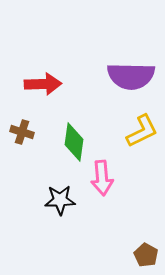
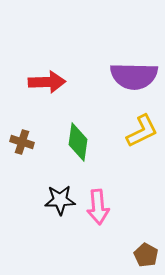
purple semicircle: moved 3 px right
red arrow: moved 4 px right, 2 px up
brown cross: moved 10 px down
green diamond: moved 4 px right
pink arrow: moved 4 px left, 29 px down
